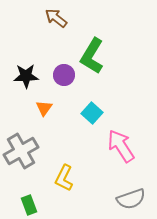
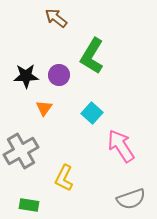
purple circle: moved 5 px left
green rectangle: rotated 60 degrees counterclockwise
